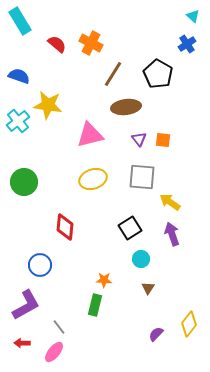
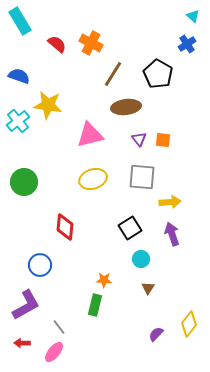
yellow arrow: rotated 140 degrees clockwise
